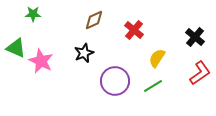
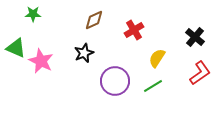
red cross: rotated 18 degrees clockwise
